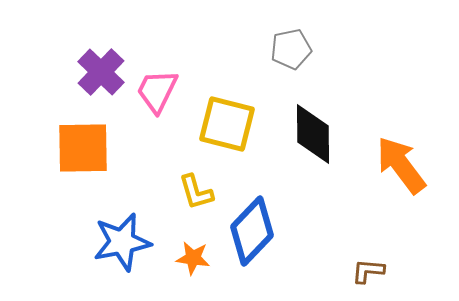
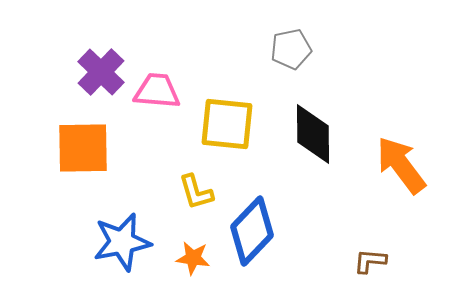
pink trapezoid: rotated 69 degrees clockwise
yellow square: rotated 8 degrees counterclockwise
brown L-shape: moved 2 px right, 10 px up
